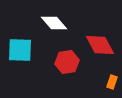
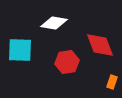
white diamond: rotated 40 degrees counterclockwise
red diamond: rotated 8 degrees clockwise
